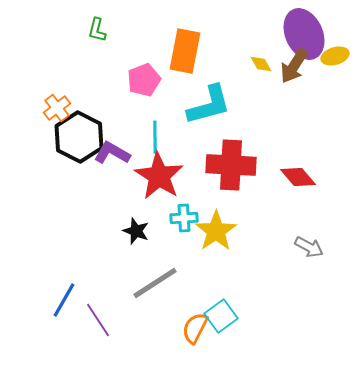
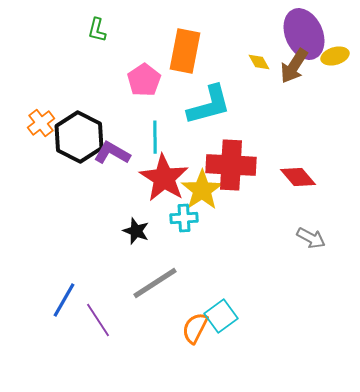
yellow diamond: moved 2 px left, 2 px up
pink pentagon: rotated 12 degrees counterclockwise
orange cross: moved 16 px left, 15 px down
red star: moved 5 px right, 2 px down
yellow star: moved 14 px left, 41 px up
gray arrow: moved 2 px right, 9 px up
